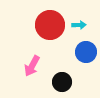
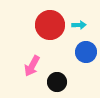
black circle: moved 5 px left
